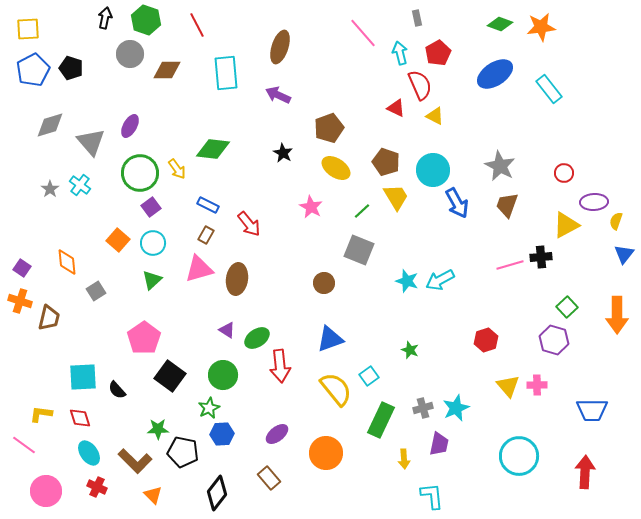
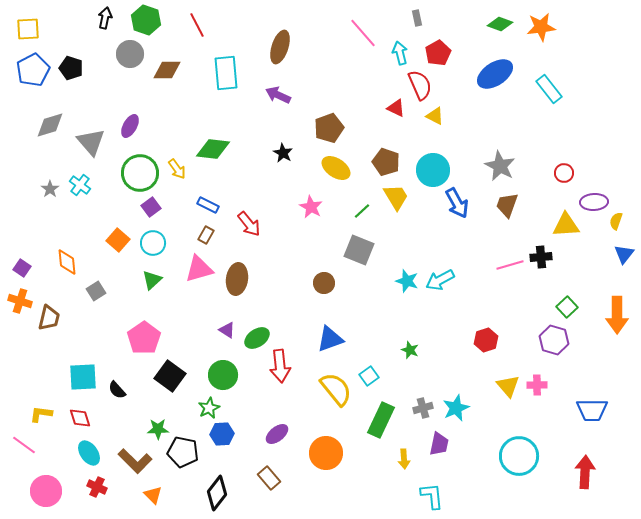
yellow triangle at (566, 225): rotated 24 degrees clockwise
